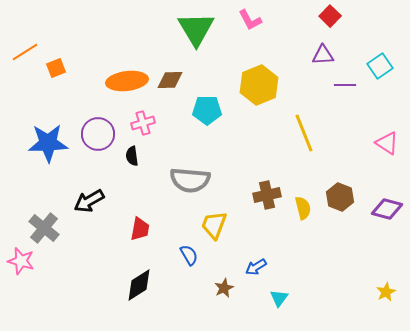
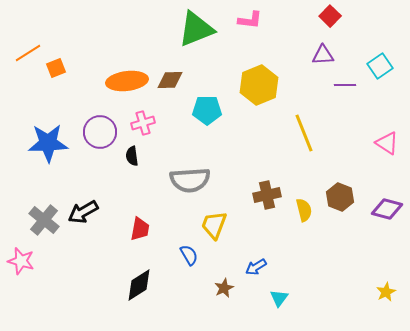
pink L-shape: rotated 55 degrees counterclockwise
green triangle: rotated 39 degrees clockwise
orange line: moved 3 px right, 1 px down
purple circle: moved 2 px right, 2 px up
gray semicircle: rotated 9 degrees counterclockwise
black arrow: moved 6 px left, 11 px down
yellow semicircle: moved 1 px right, 2 px down
gray cross: moved 8 px up
